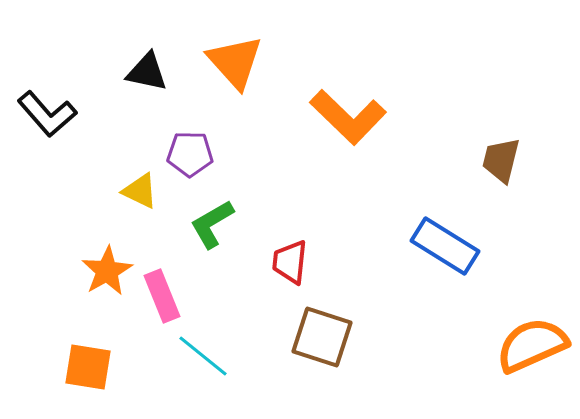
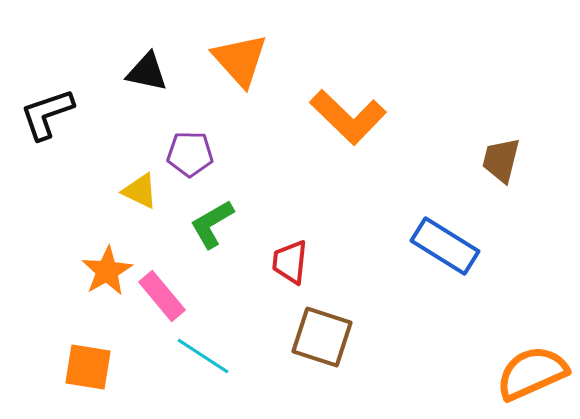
orange triangle: moved 5 px right, 2 px up
black L-shape: rotated 112 degrees clockwise
pink rectangle: rotated 18 degrees counterclockwise
orange semicircle: moved 28 px down
cyan line: rotated 6 degrees counterclockwise
